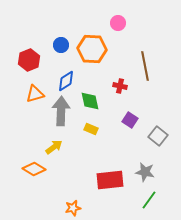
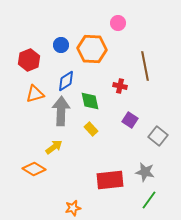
yellow rectangle: rotated 24 degrees clockwise
